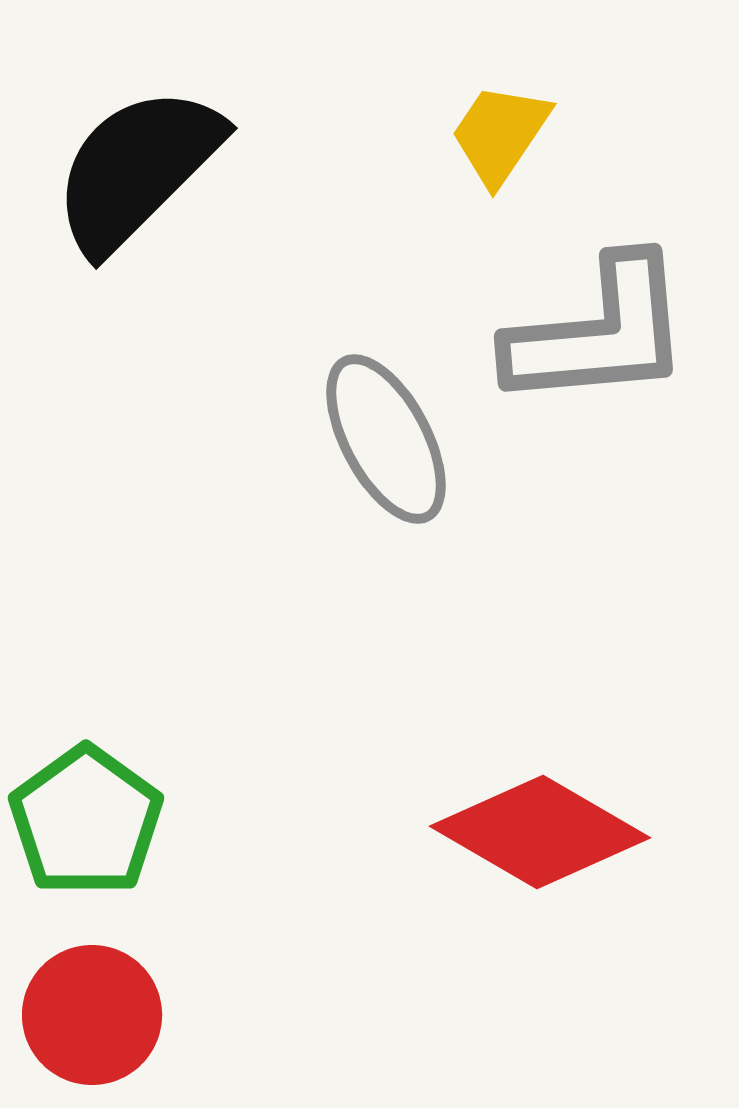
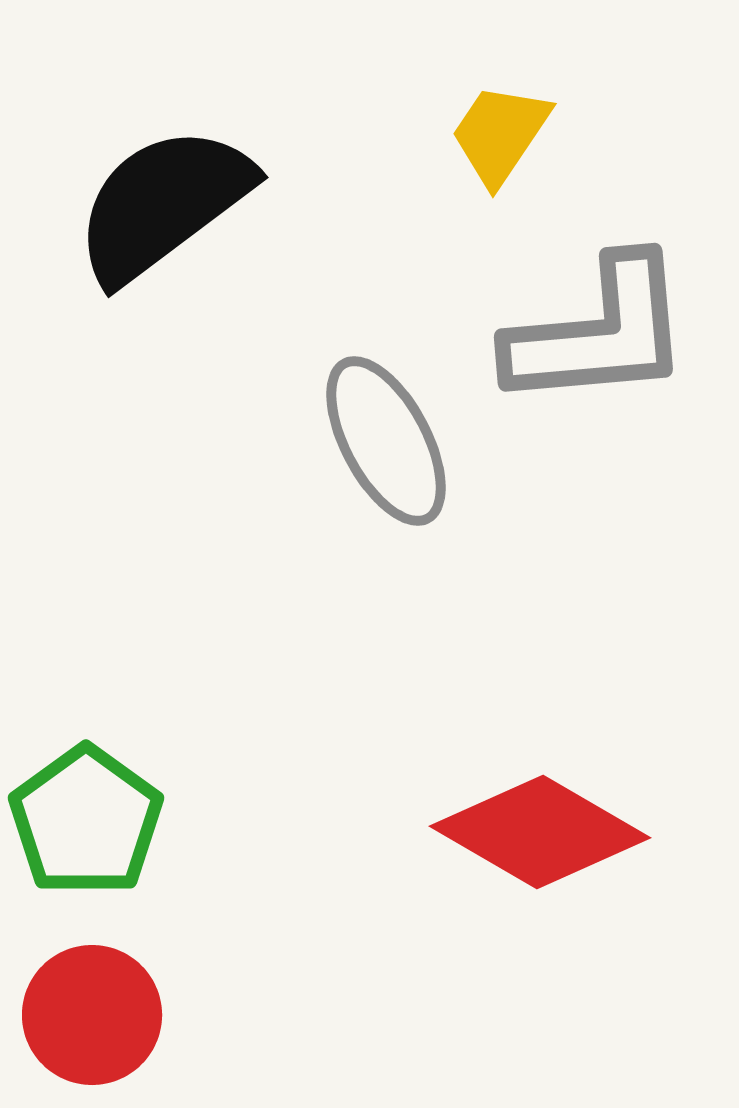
black semicircle: moved 26 px right, 35 px down; rotated 8 degrees clockwise
gray ellipse: moved 2 px down
